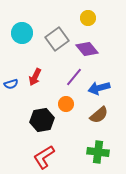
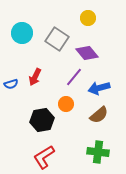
gray square: rotated 20 degrees counterclockwise
purple diamond: moved 4 px down
